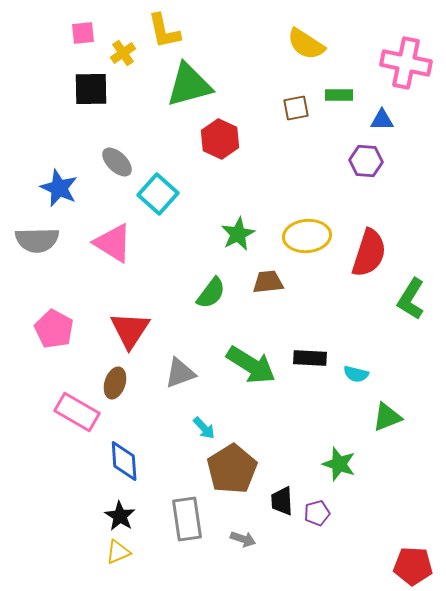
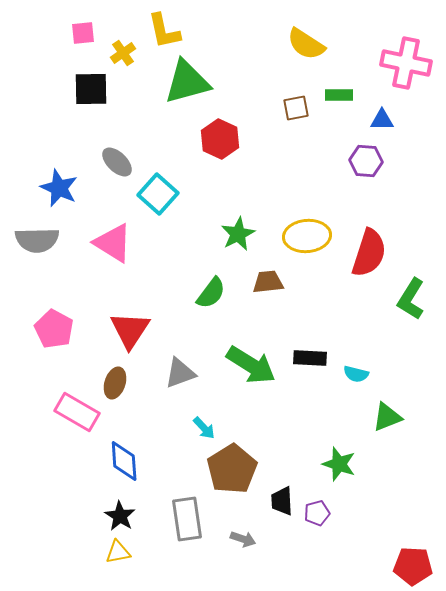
green triangle at (189, 85): moved 2 px left, 3 px up
yellow triangle at (118, 552): rotated 12 degrees clockwise
